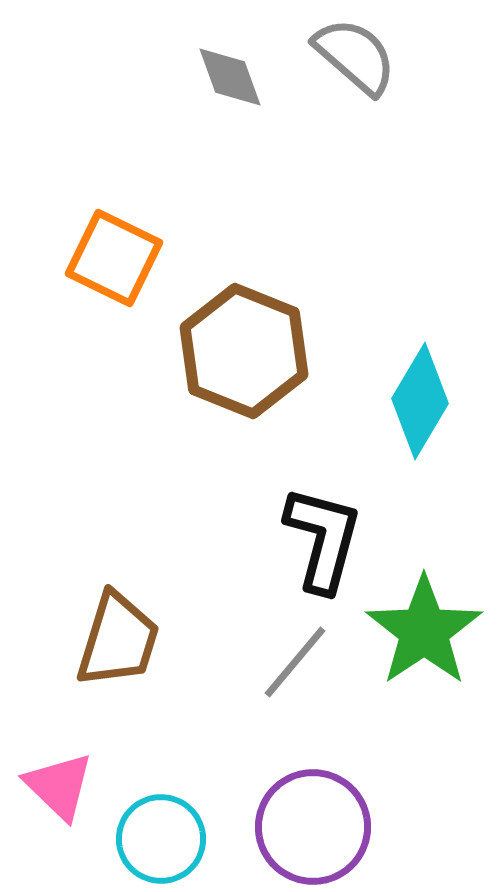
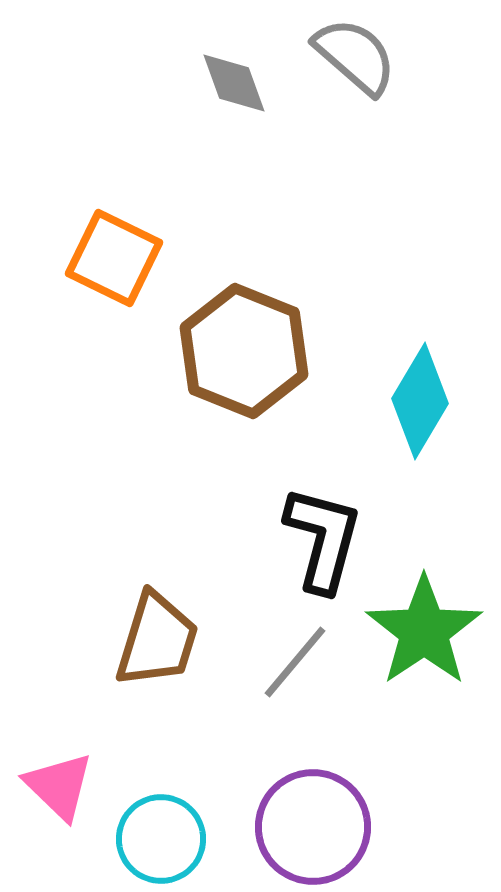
gray diamond: moved 4 px right, 6 px down
brown trapezoid: moved 39 px right
